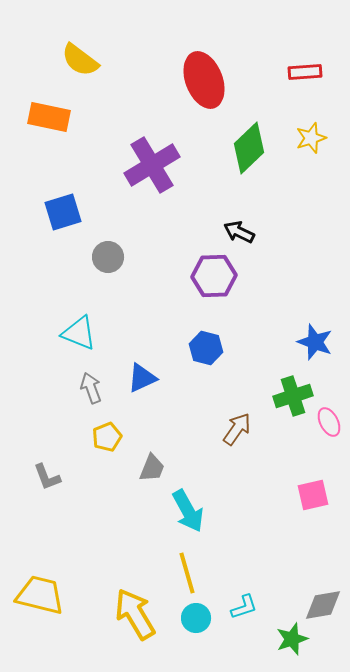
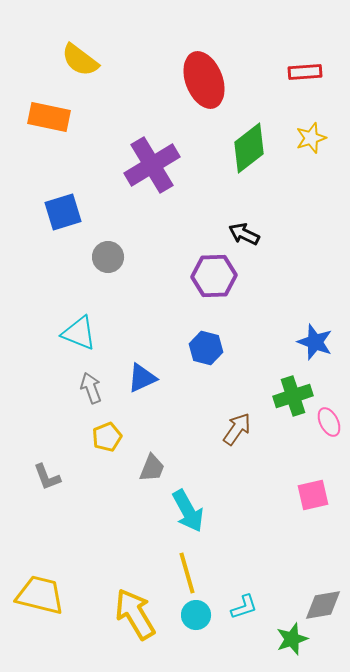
green diamond: rotated 6 degrees clockwise
black arrow: moved 5 px right, 2 px down
cyan circle: moved 3 px up
